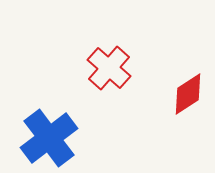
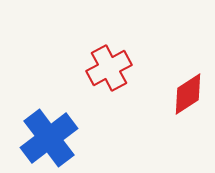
red cross: rotated 21 degrees clockwise
